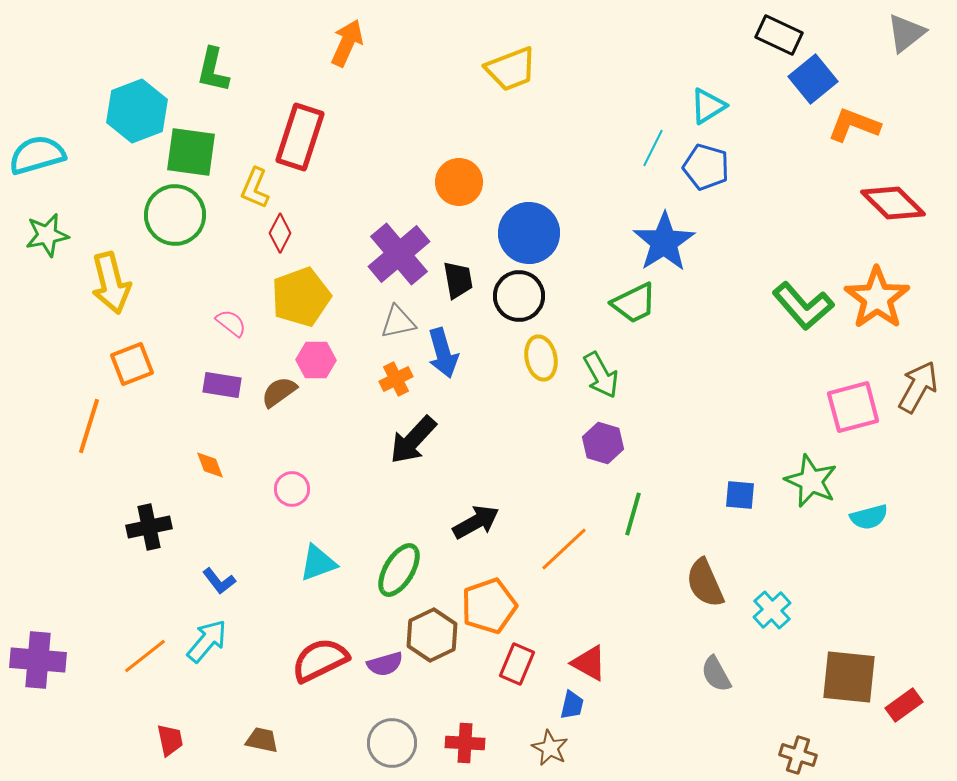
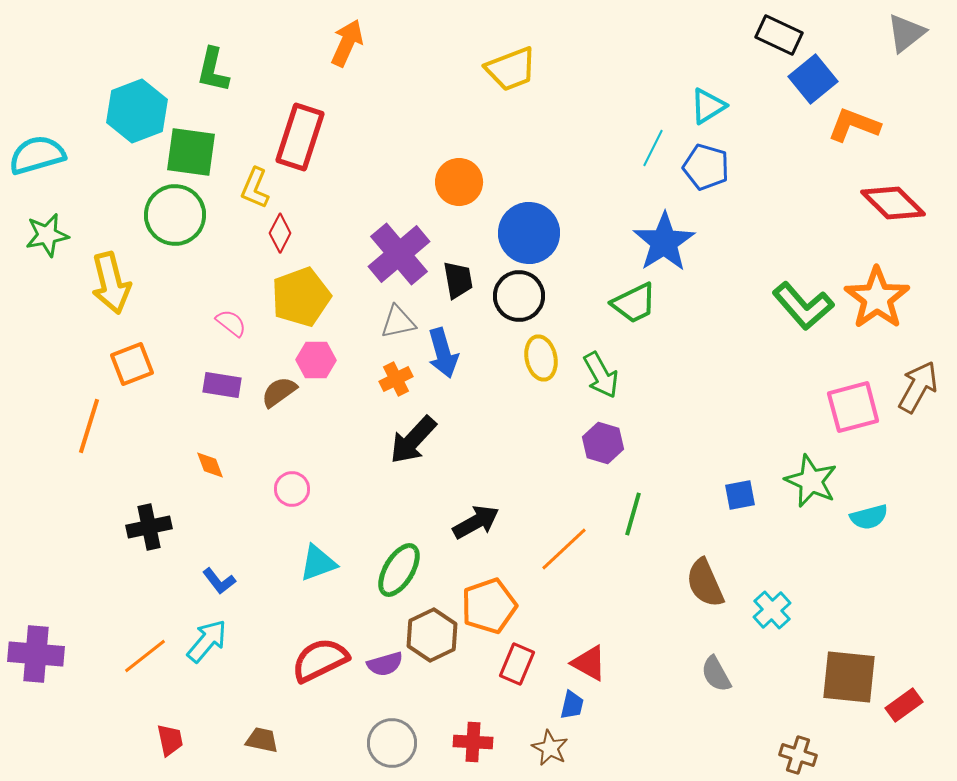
blue square at (740, 495): rotated 16 degrees counterclockwise
purple cross at (38, 660): moved 2 px left, 6 px up
red cross at (465, 743): moved 8 px right, 1 px up
